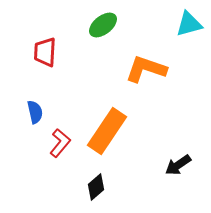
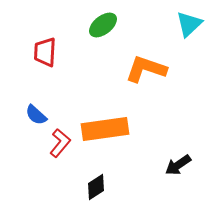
cyan triangle: rotated 28 degrees counterclockwise
blue semicircle: moved 1 px right, 3 px down; rotated 145 degrees clockwise
orange rectangle: moved 2 px left, 2 px up; rotated 48 degrees clockwise
black diamond: rotated 8 degrees clockwise
